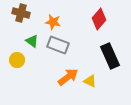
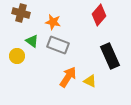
red diamond: moved 4 px up
yellow circle: moved 4 px up
orange arrow: rotated 20 degrees counterclockwise
